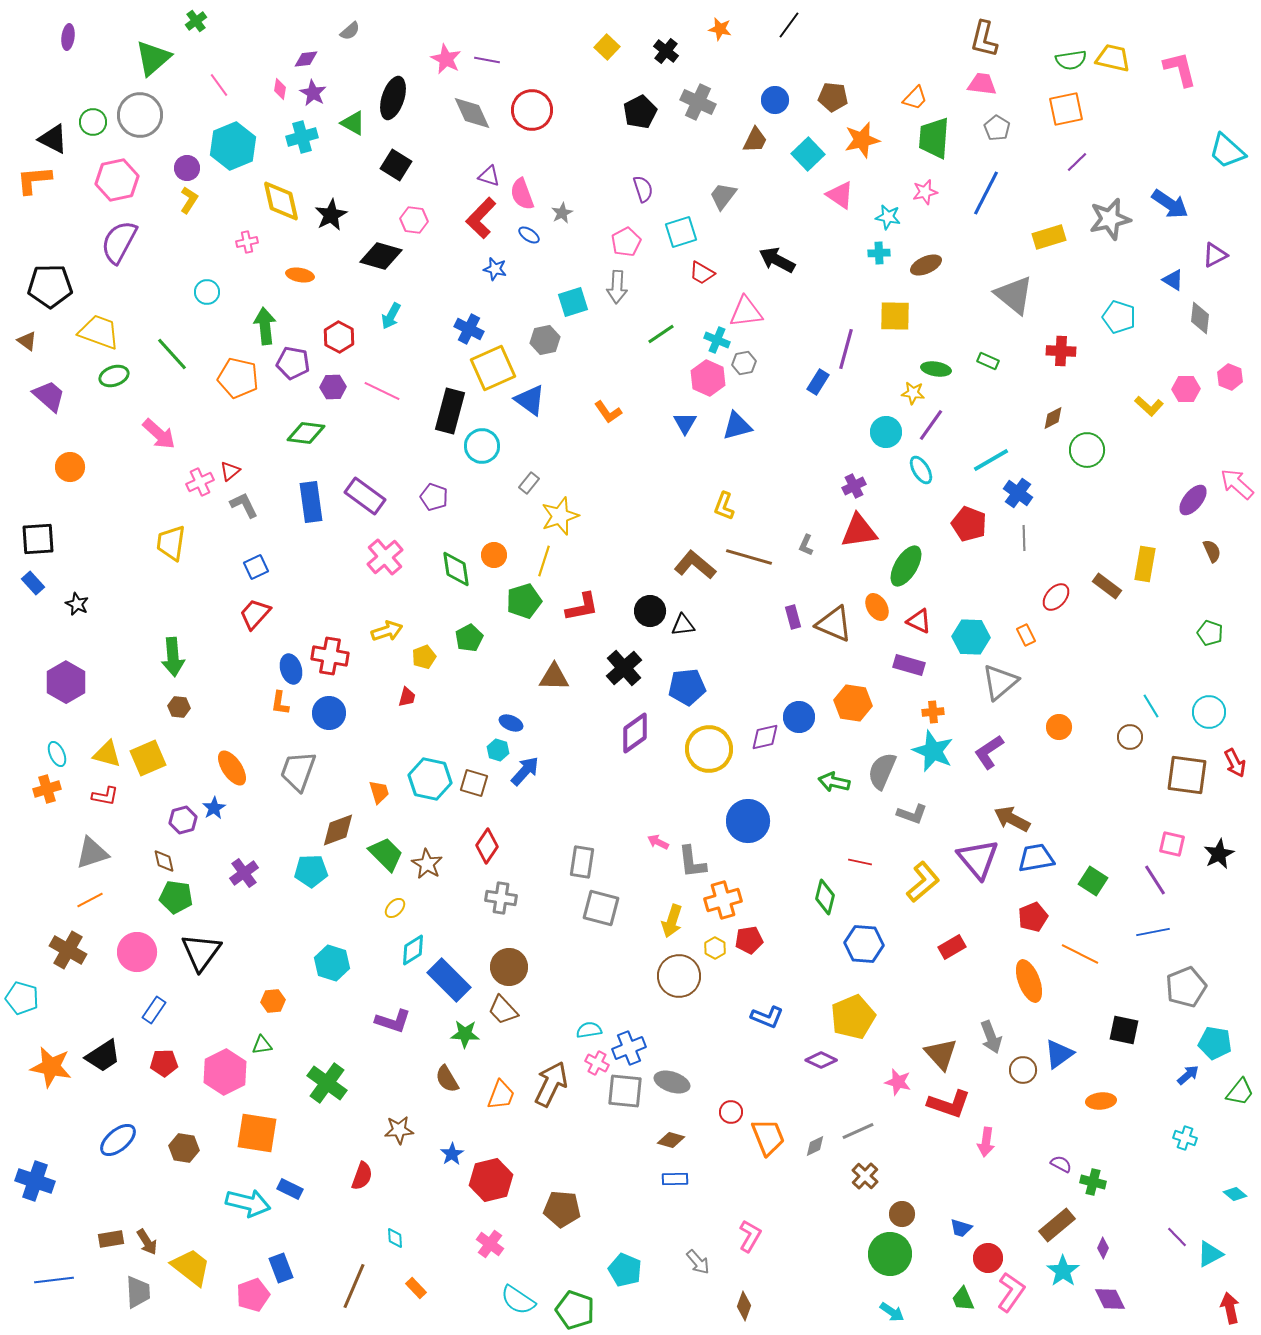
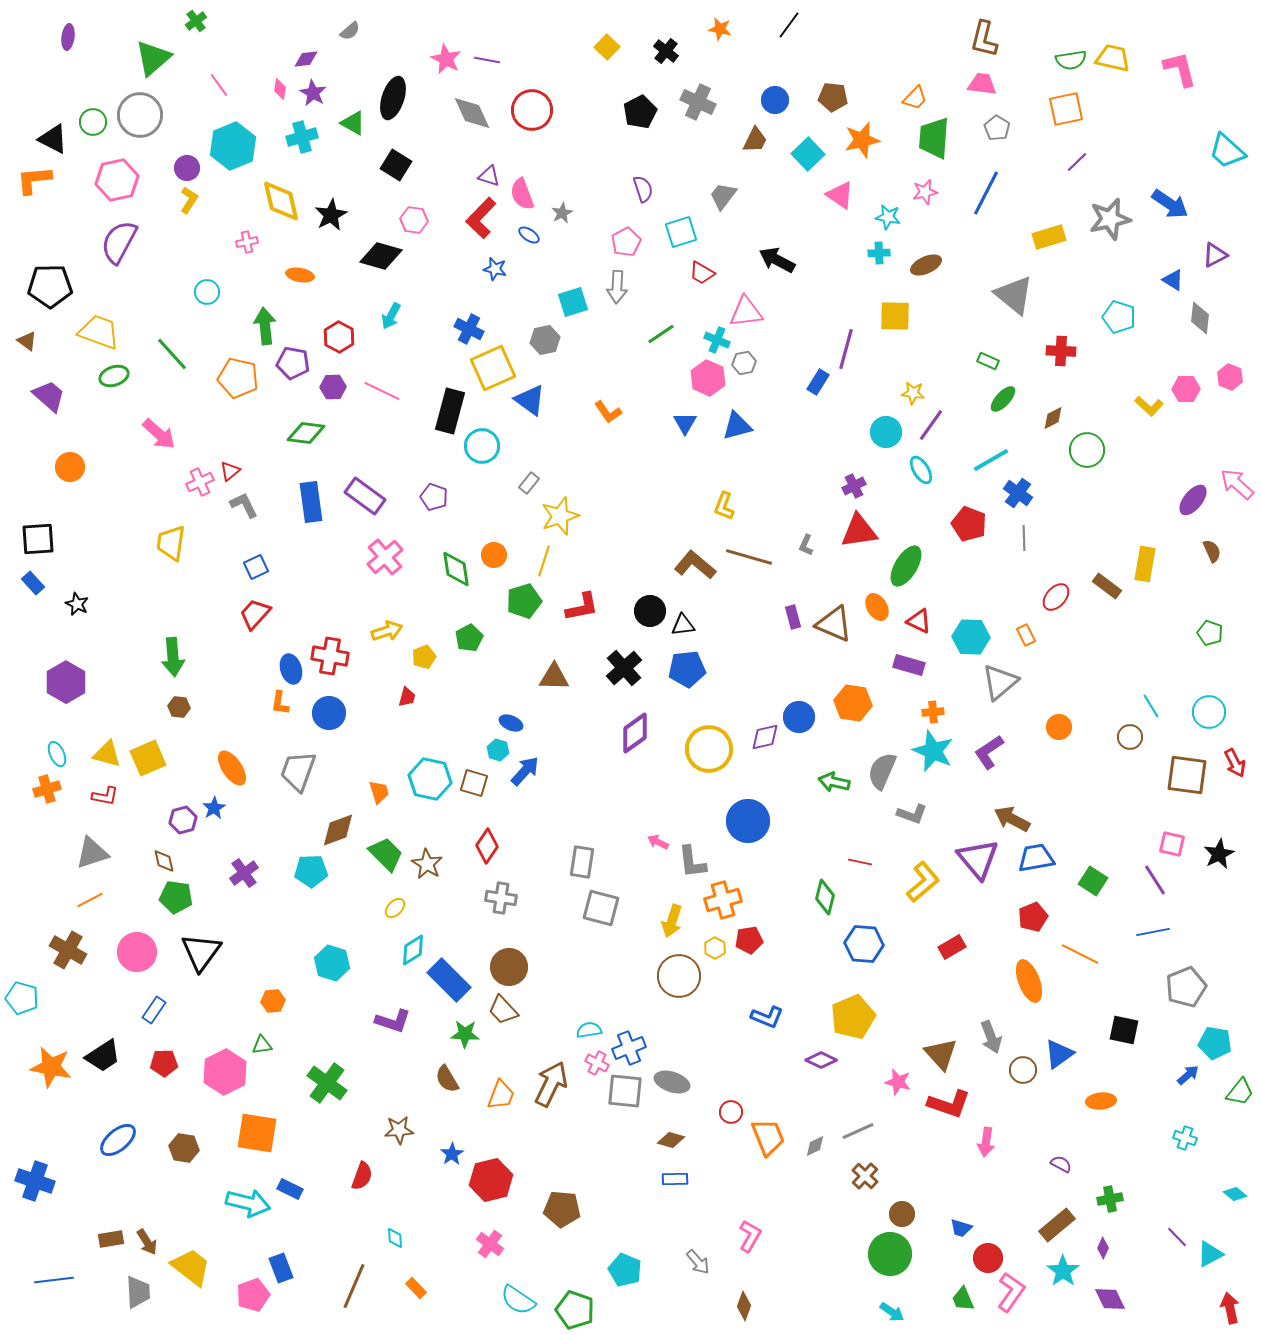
green ellipse at (936, 369): moved 67 px right, 30 px down; rotated 56 degrees counterclockwise
blue pentagon at (687, 687): moved 18 px up
green cross at (1093, 1182): moved 17 px right, 17 px down; rotated 25 degrees counterclockwise
